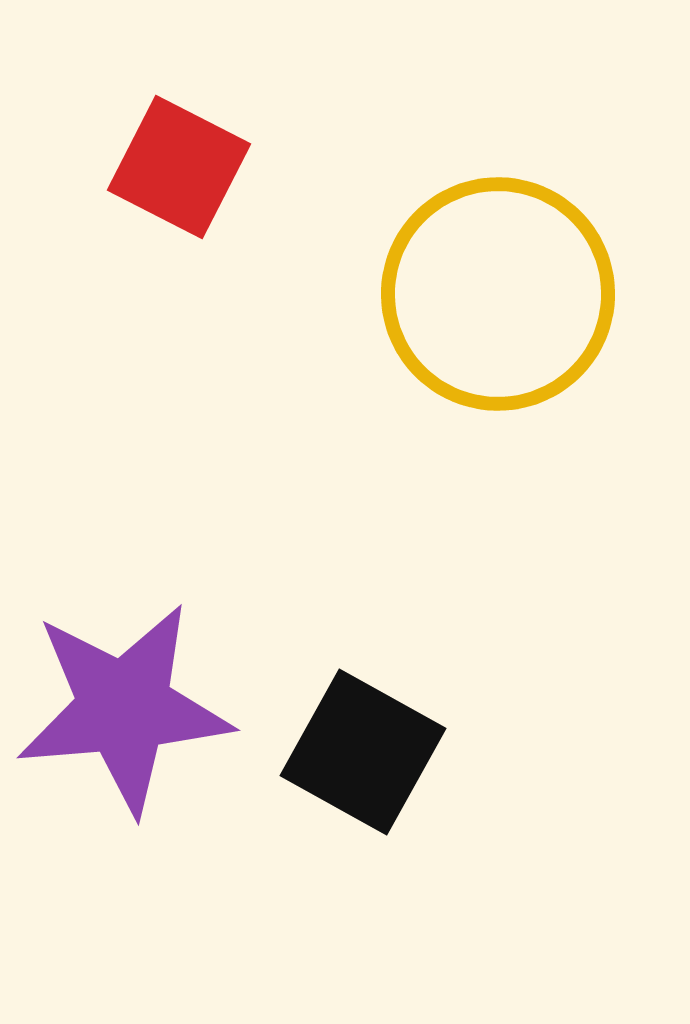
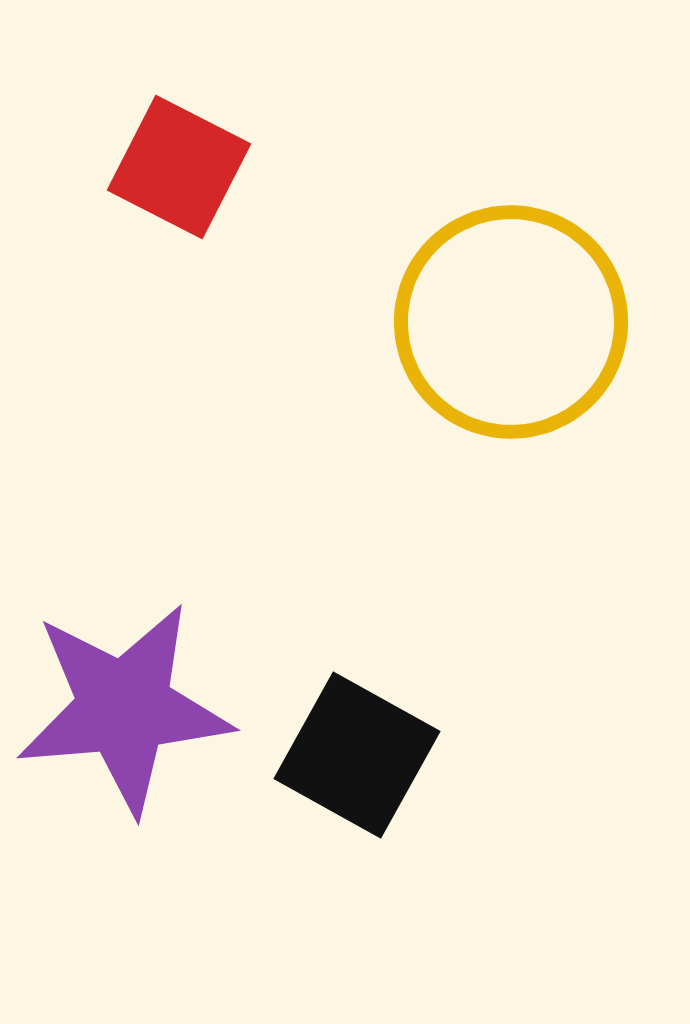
yellow circle: moved 13 px right, 28 px down
black square: moved 6 px left, 3 px down
